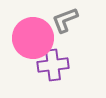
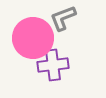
gray L-shape: moved 2 px left, 2 px up
